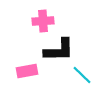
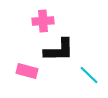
pink rectangle: rotated 25 degrees clockwise
cyan line: moved 7 px right
